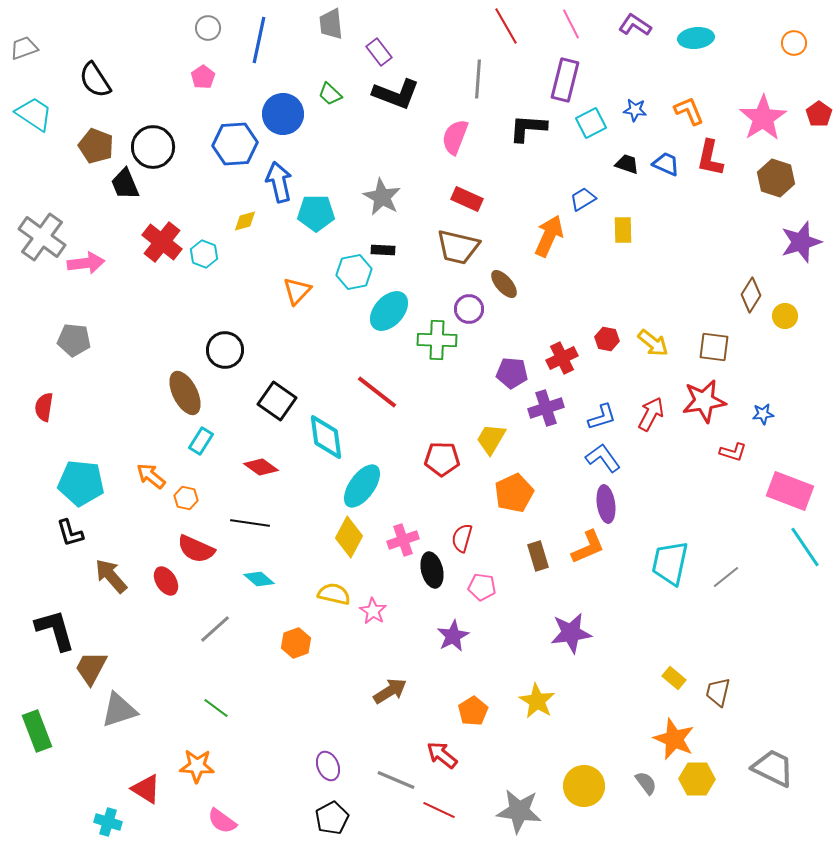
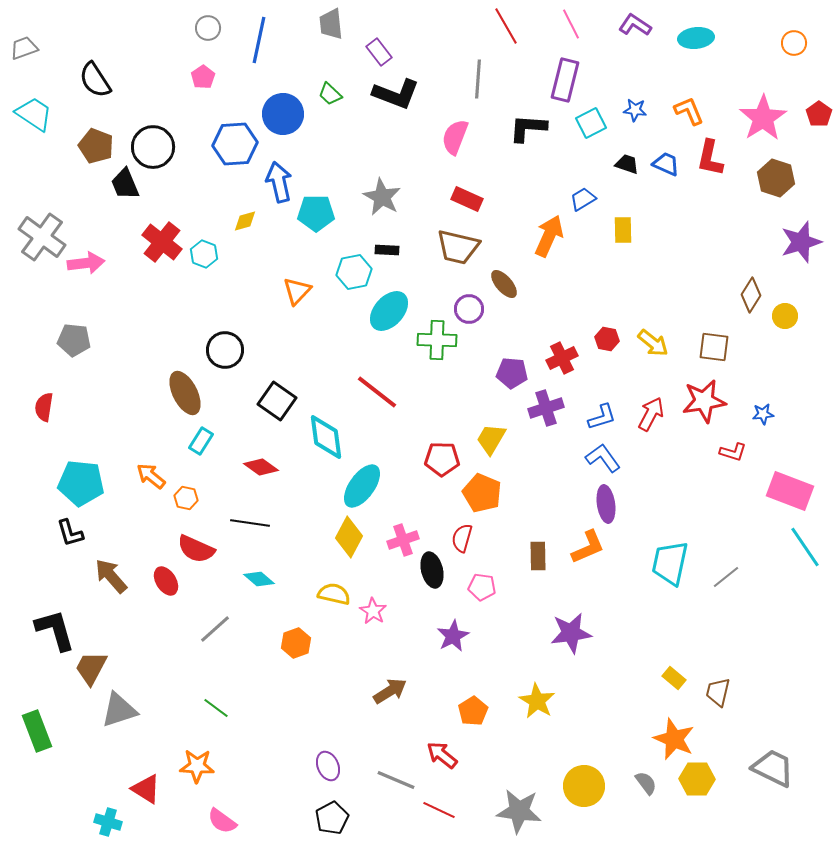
black rectangle at (383, 250): moved 4 px right
orange pentagon at (514, 493): moved 32 px left; rotated 24 degrees counterclockwise
brown rectangle at (538, 556): rotated 16 degrees clockwise
